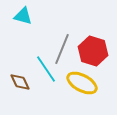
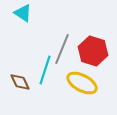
cyan triangle: moved 3 px up; rotated 18 degrees clockwise
cyan line: moved 1 px left, 1 px down; rotated 52 degrees clockwise
